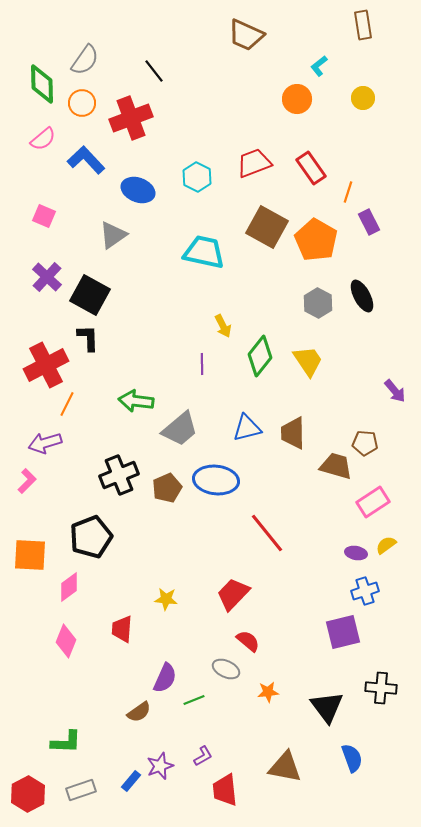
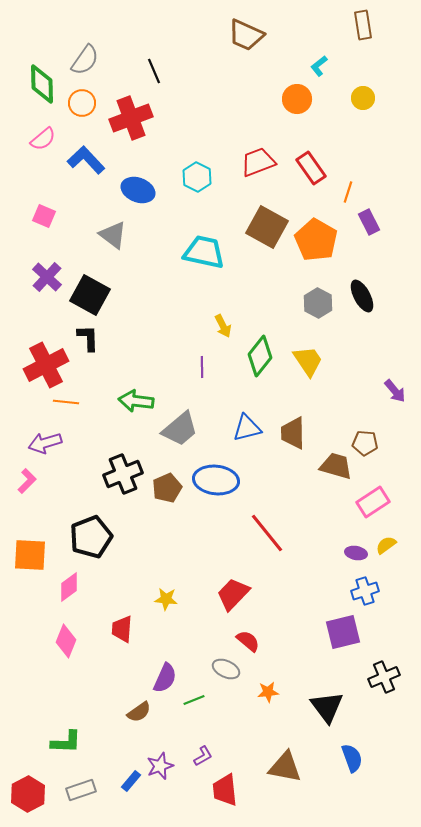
black line at (154, 71): rotated 15 degrees clockwise
red trapezoid at (254, 163): moved 4 px right, 1 px up
gray triangle at (113, 235): rotated 48 degrees counterclockwise
purple line at (202, 364): moved 3 px down
orange line at (67, 404): moved 1 px left, 2 px up; rotated 70 degrees clockwise
black cross at (119, 475): moved 4 px right, 1 px up
black cross at (381, 688): moved 3 px right, 11 px up; rotated 28 degrees counterclockwise
